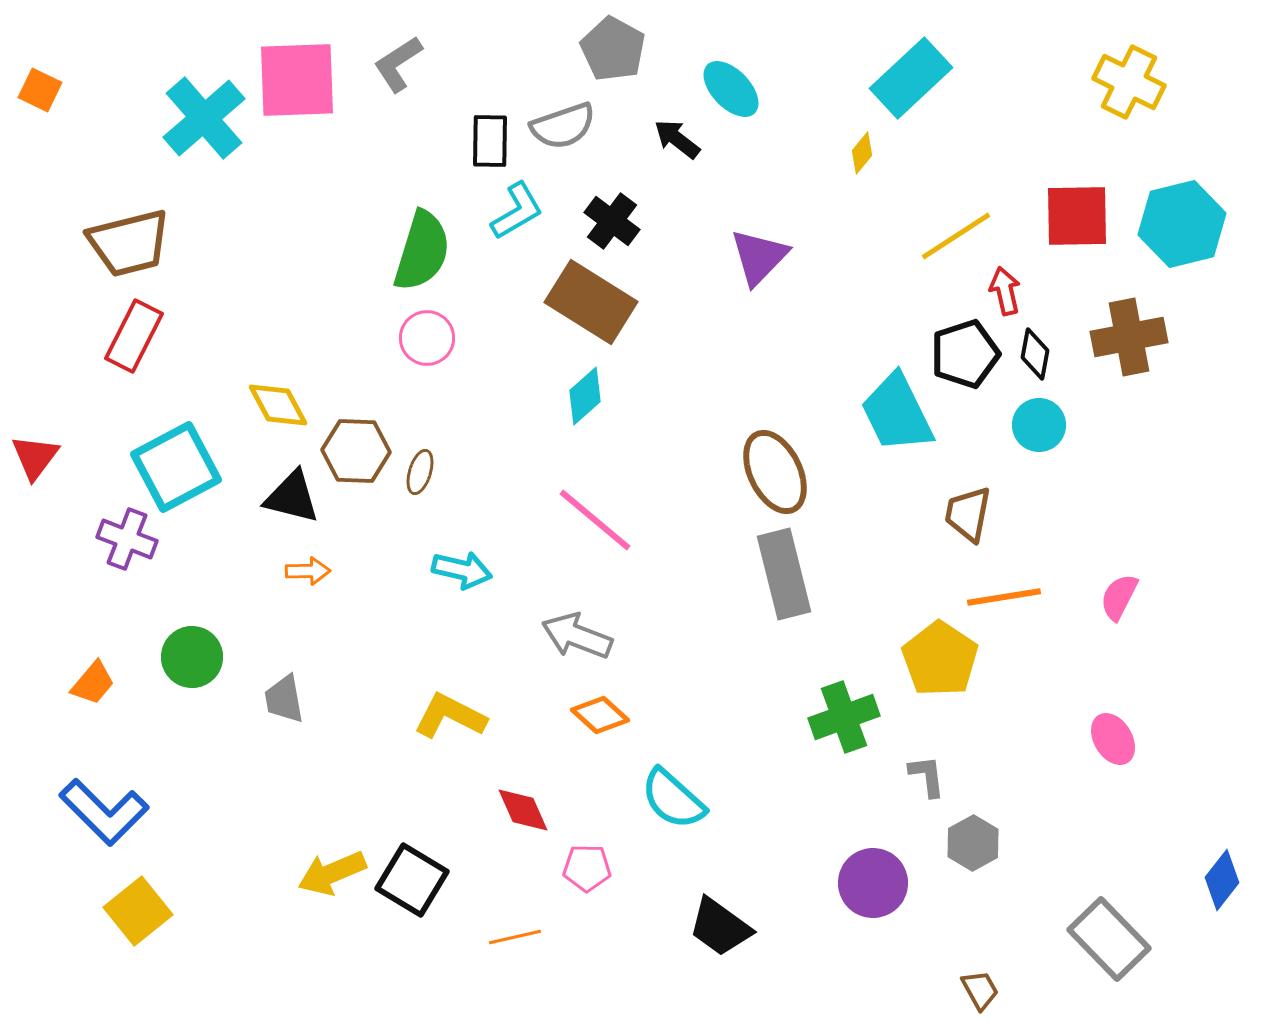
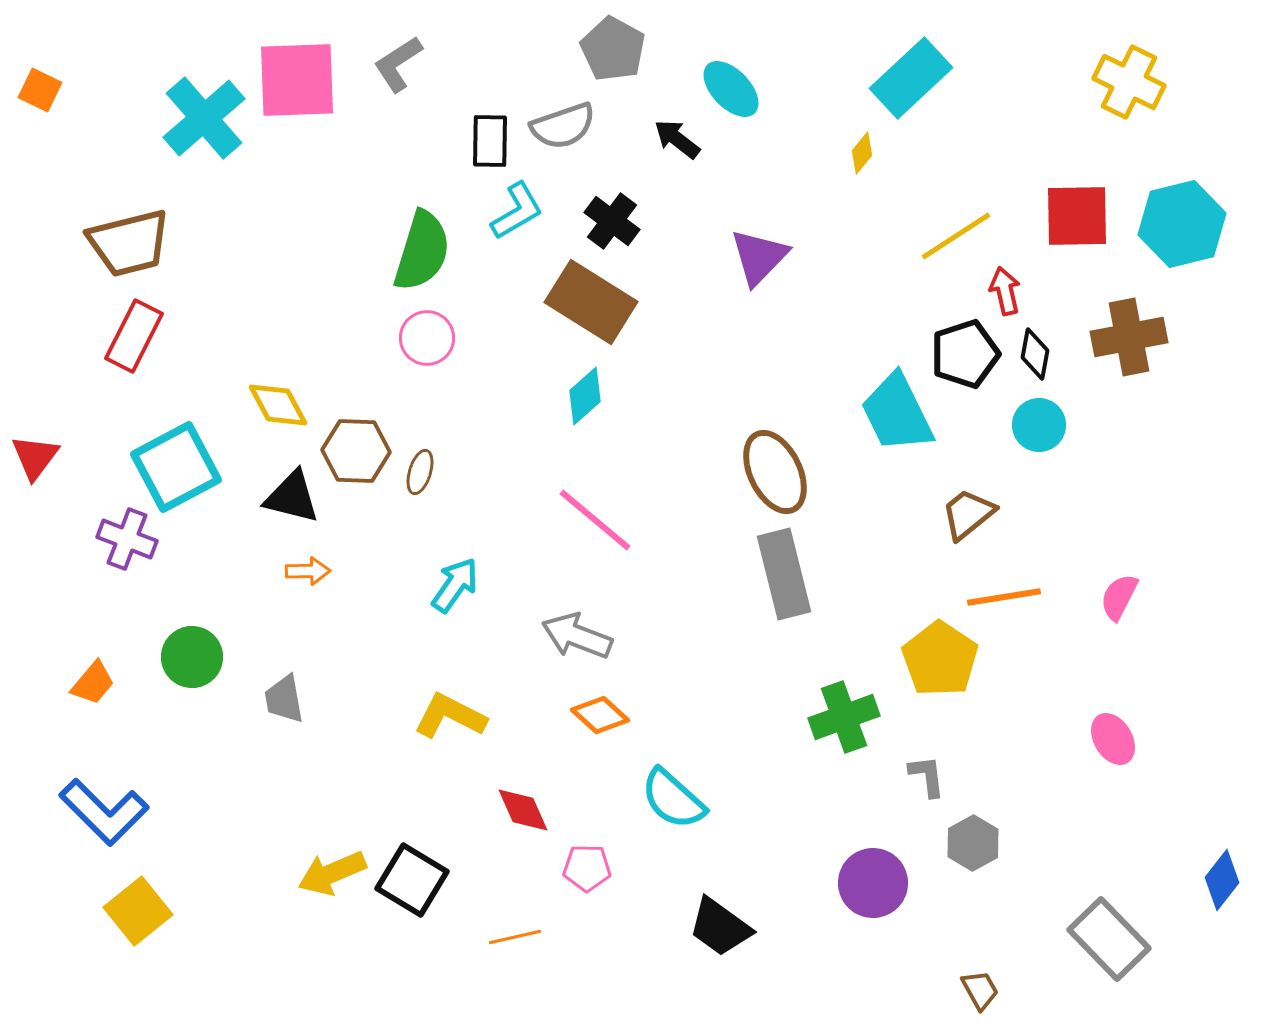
brown trapezoid at (968, 514): rotated 40 degrees clockwise
cyan arrow at (462, 570): moved 7 px left, 15 px down; rotated 68 degrees counterclockwise
